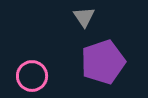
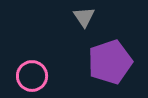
purple pentagon: moved 7 px right
